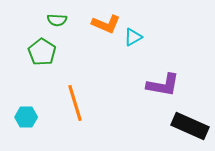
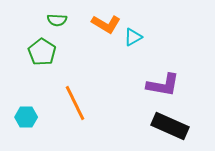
orange L-shape: rotated 8 degrees clockwise
orange line: rotated 9 degrees counterclockwise
black rectangle: moved 20 px left
